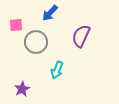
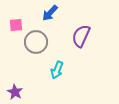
purple star: moved 7 px left, 3 px down; rotated 14 degrees counterclockwise
